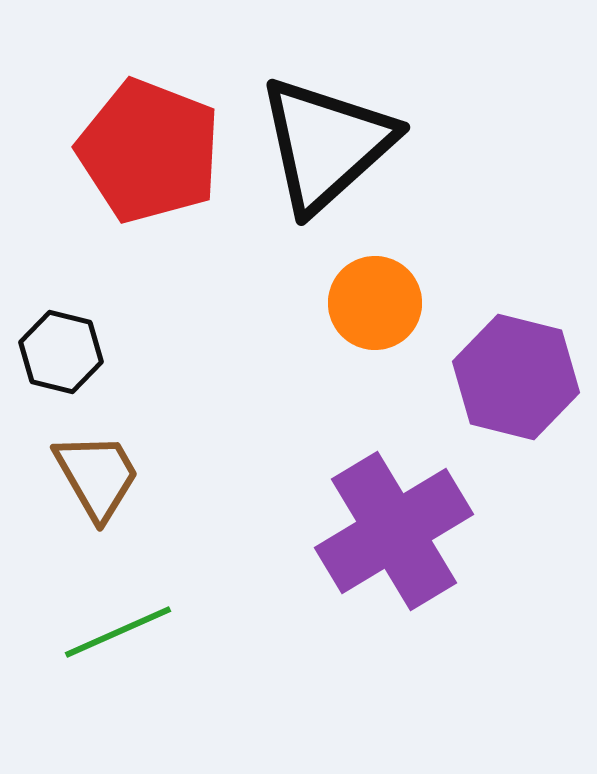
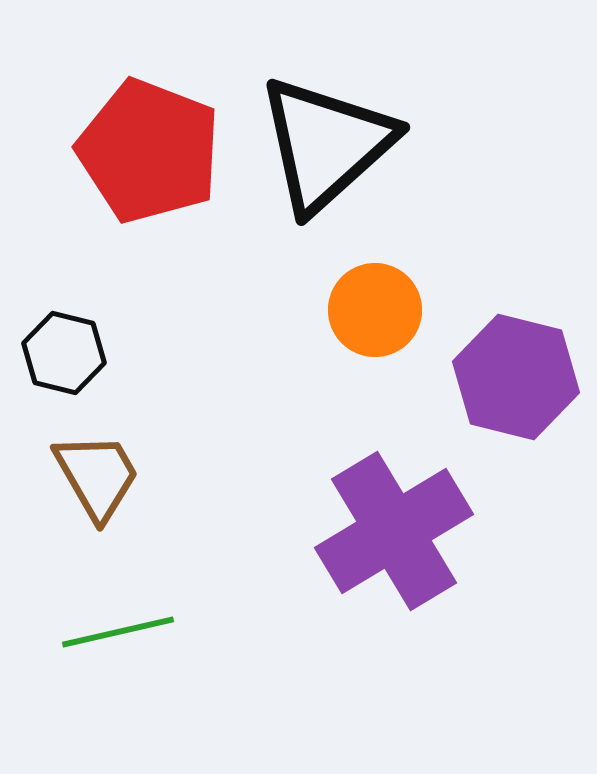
orange circle: moved 7 px down
black hexagon: moved 3 px right, 1 px down
green line: rotated 11 degrees clockwise
